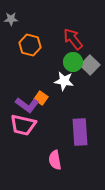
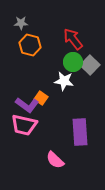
gray star: moved 10 px right, 4 px down
pink trapezoid: moved 1 px right
pink semicircle: rotated 36 degrees counterclockwise
